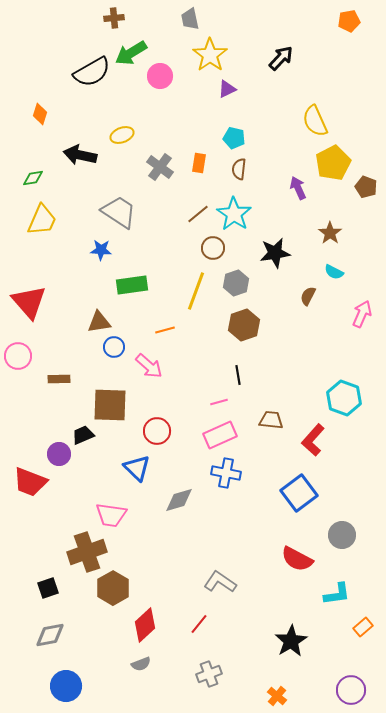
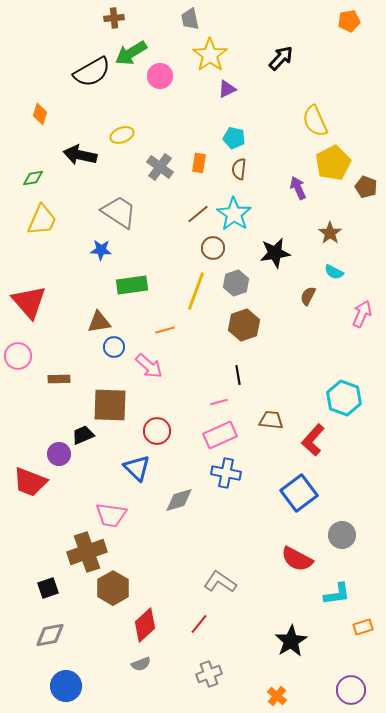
orange rectangle at (363, 627): rotated 24 degrees clockwise
